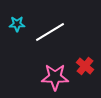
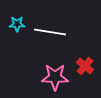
white line: rotated 40 degrees clockwise
